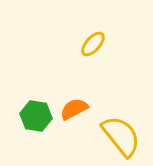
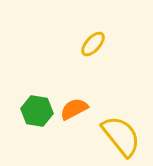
green hexagon: moved 1 px right, 5 px up
